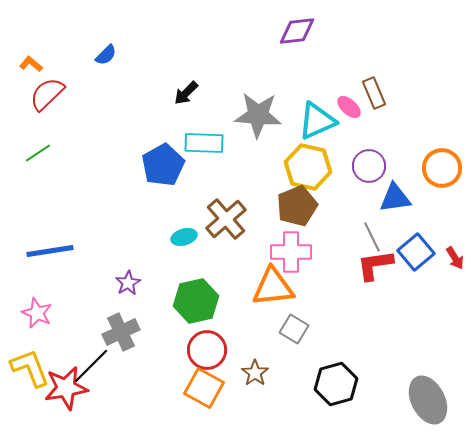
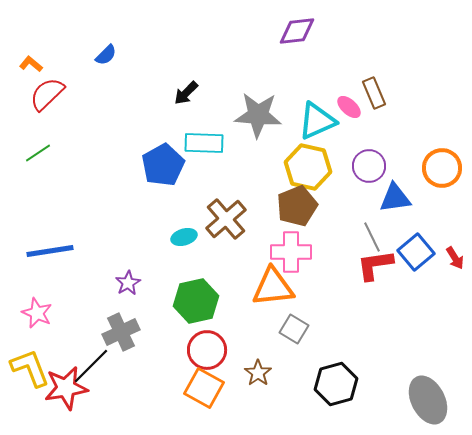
brown star: moved 3 px right
